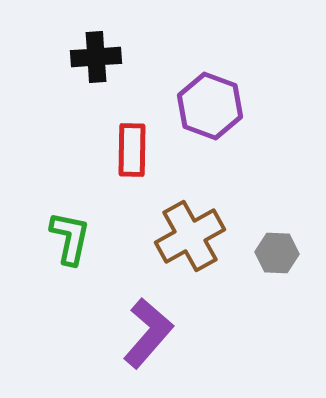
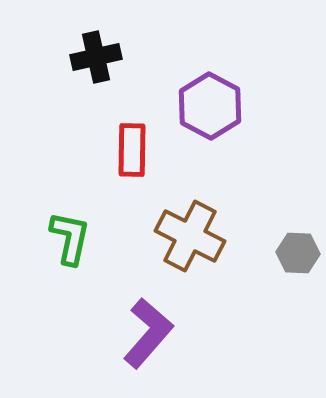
black cross: rotated 9 degrees counterclockwise
purple hexagon: rotated 8 degrees clockwise
brown cross: rotated 34 degrees counterclockwise
gray hexagon: moved 21 px right
